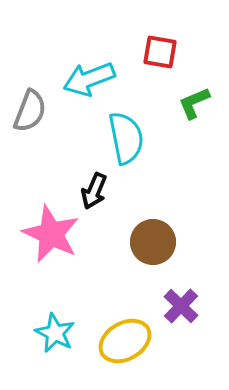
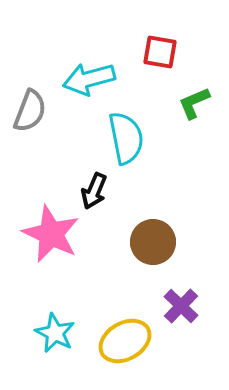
cyan arrow: rotated 6 degrees clockwise
